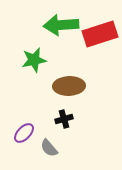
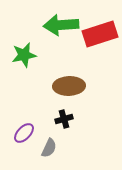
green star: moved 10 px left, 5 px up
gray semicircle: rotated 114 degrees counterclockwise
